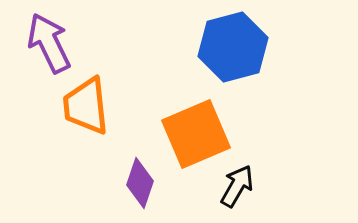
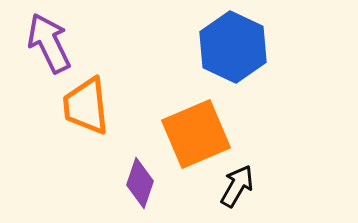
blue hexagon: rotated 20 degrees counterclockwise
